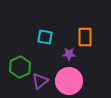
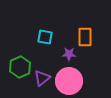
purple triangle: moved 2 px right, 3 px up
